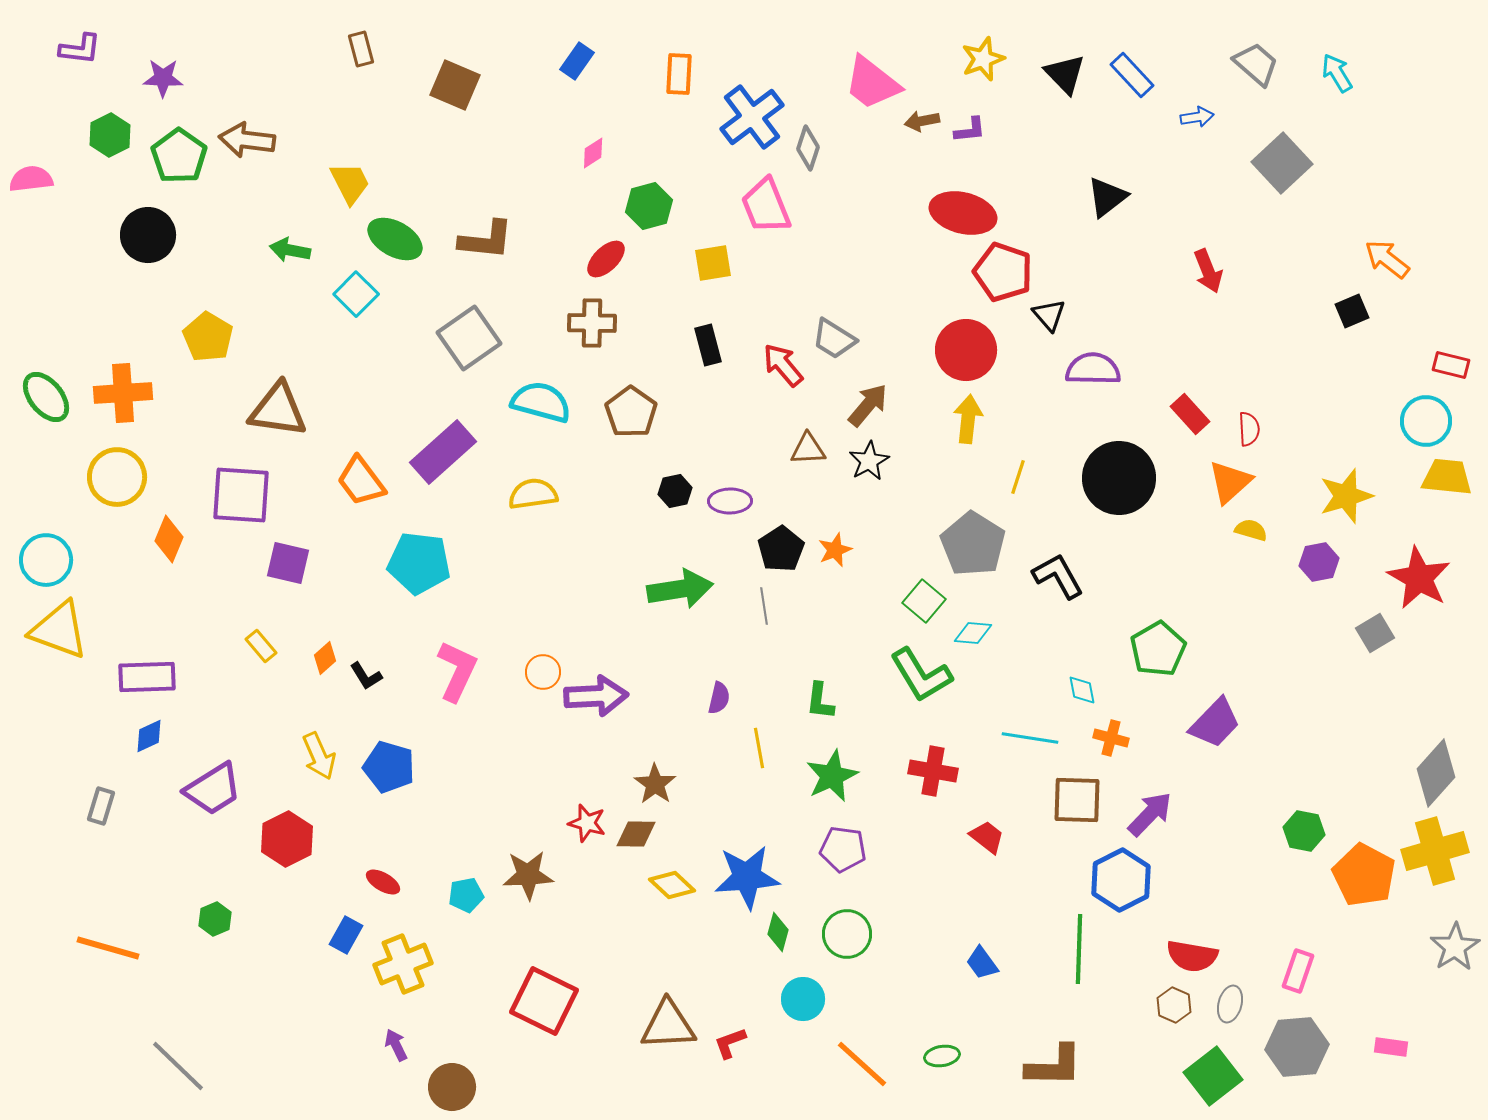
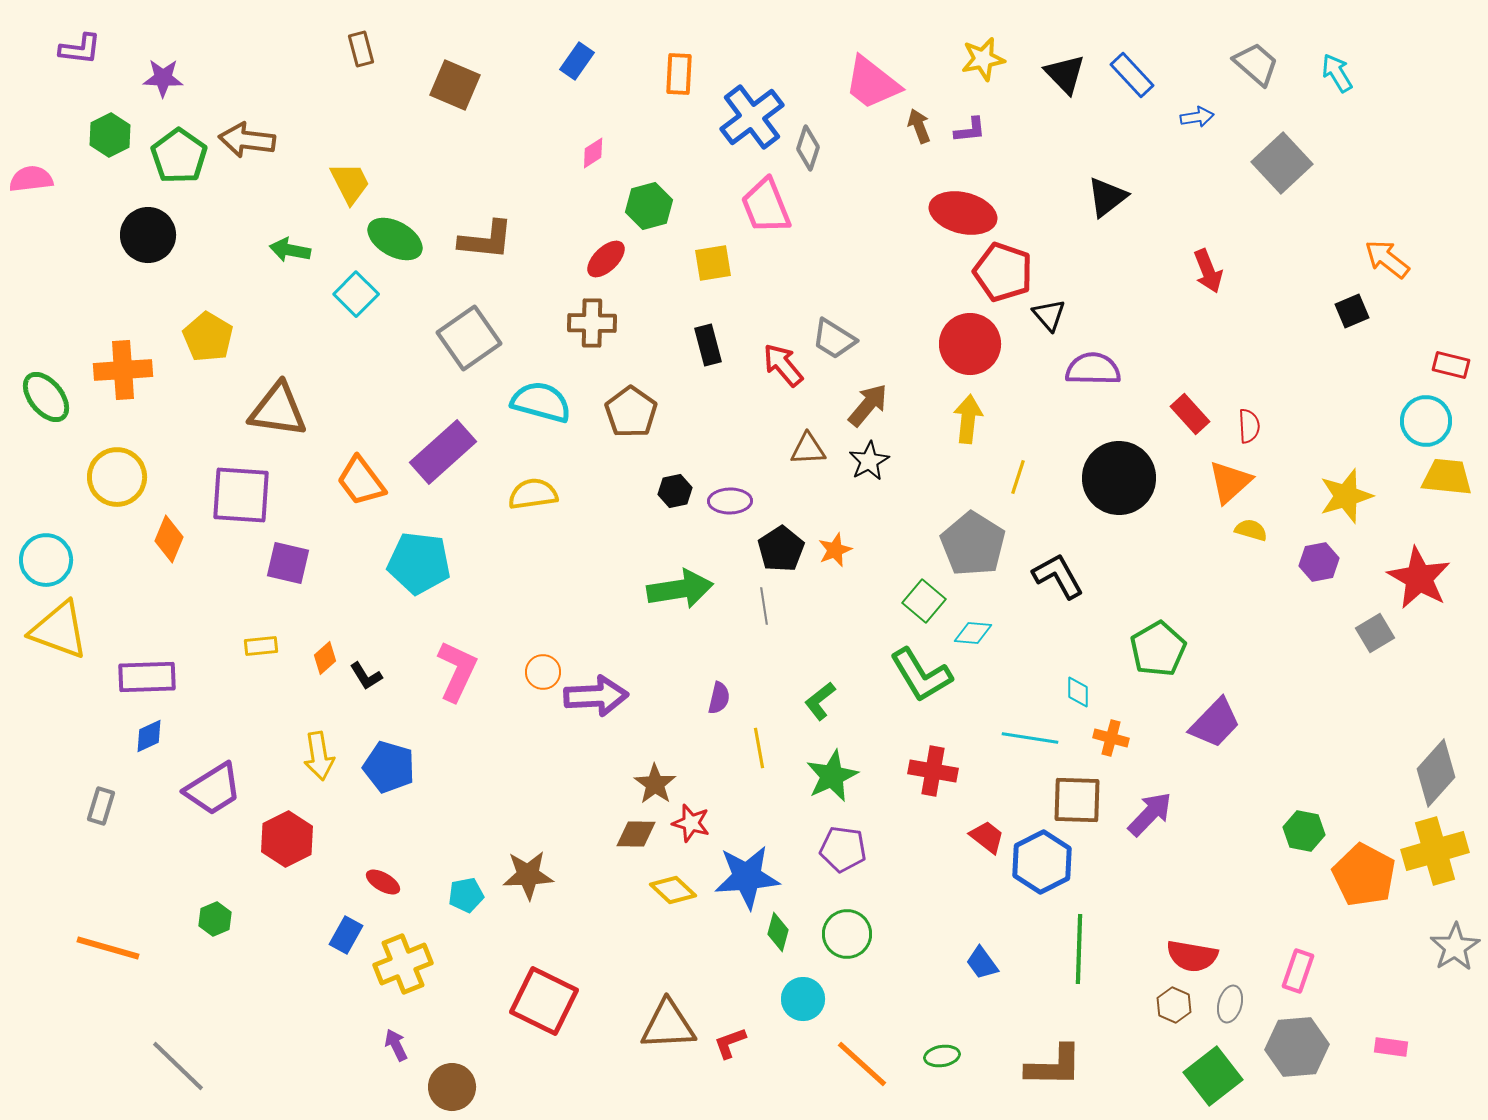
yellow star at (983, 59): rotated 9 degrees clockwise
brown arrow at (922, 121): moved 3 px left, 5 px down; rotated 80 degrees clockwise
red circle at (966, 350): moved 4 px right, 6 px up
orange cross at (123, 393): moved 23 px up
red semicircle at (1249, 429): moved 3 px up
yellow rectangle at (261, 646): rotated 56 degrees counterclockwise
cyan diamond at (1082, 690): moved 4 px left, 2 px down; rotated 12 degrees clockwise
green L-shape at (820, 701): rotated 45 degrees clockwise
yellow arrow at (319, 756): rotated 15 degrees clockwise
red star at (587, 823): moved 104 px right
blue hexagon at (1121, 880): moved 79 px left, 18 px up
yellow diamond at (672, 885): moved 1 px right, 5 px down
